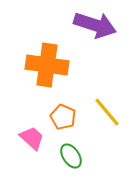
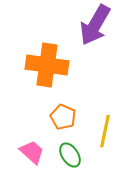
purple arrow: rotated 102 degrees clockwise
yellow line: moved 2 px left, 19 px down; rotated 52 degrees clockwise
pink trapezoid: moved 14 px down
green ellipse: moved 1 px left, 1 px up
